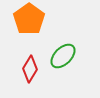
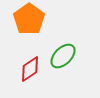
red diamond: rotated 24 degrees clockwise
